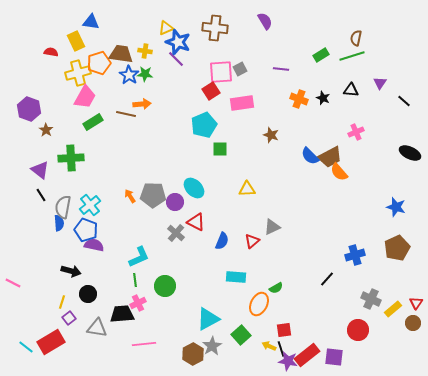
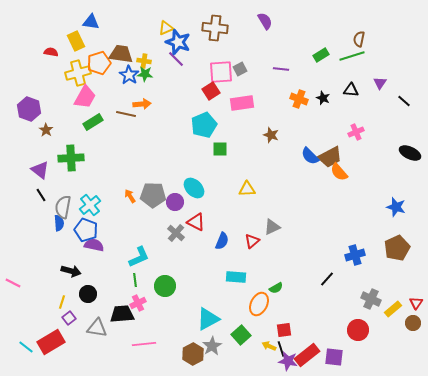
brown semicircle at (356, 38): moved 3 px right, 1 px down
yellow cross at (145, 51): moved 1 px left, 10 px down
